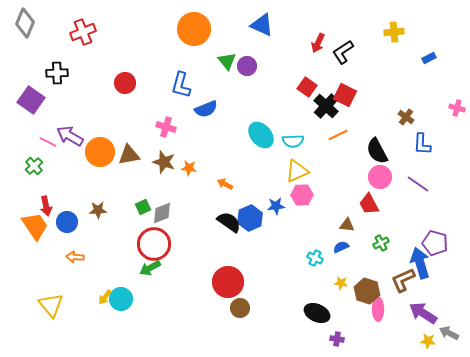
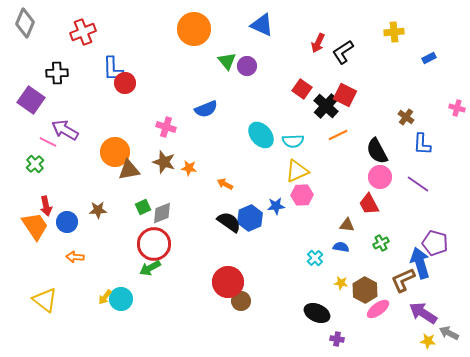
blue L-shape at (181, 85): moved 68 px left, 16 px up; rotated 16 degrees counterclockwise
red square at (307, 87): moved 5 px left, 2 px down
purple arrow at (70, 136): moved 5 px left, 6 px up
orange circle at (100, 152): moved 15 px right
brown triangle at (129, 155): moved 15 px down
green cross at (34, 166): moved 1 px right, 2 px up
blue semicircle at (341, 247): rotated 35 degrees clockwise
cyan cross at (315, 258): rotated 21 degrees clockwise
brown hexagon at (367, 291): moved 2 px left, 1 px up; rotated 10 degrees clockwise
yellow triangle at (51, 305): moved 6 px left, 5 px up; rotated 12 degrees counterclockwise
brown circle at (240, 308): moved 1 px right, 7 px up
pink ellipse at (378, 309): rotated 55 degrees clockwise
